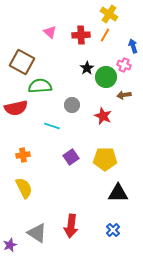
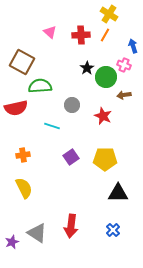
purple star: moved 2 px right, 3 px up
